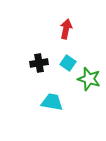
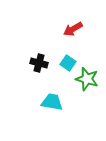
red arrow: moved 7 px right; rotated 132 degrees counterclockwise
black cross: rotated 24 degrees clockwise
green star: moved 2 px left
